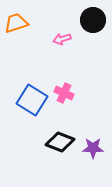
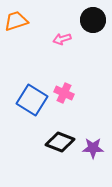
orange trapezoid: moved 2 px up
